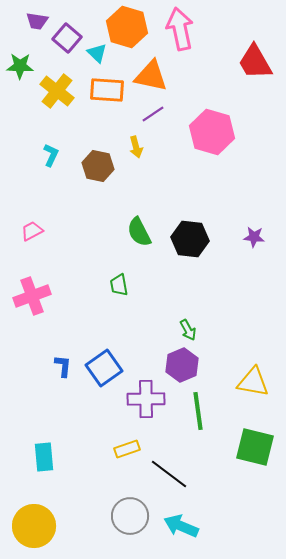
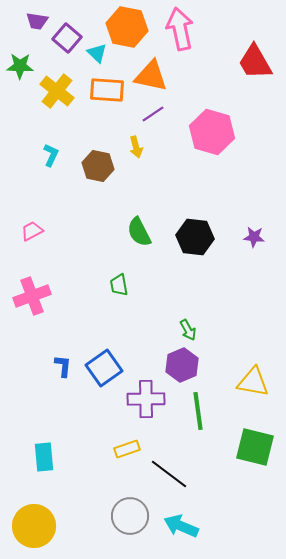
orange hexagon: rotated 6 degrees counterclockwise
black hexagon: moved 5 px right, 2 px up
